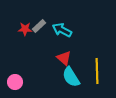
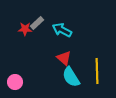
gray rectangle: moved 2 px left, 3 px up
